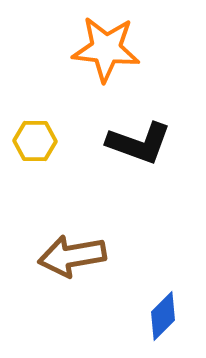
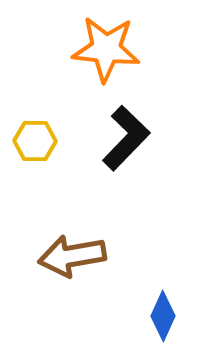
black L-shape: moved 13 px left, 5 px up; rotated 66 degrees counterclockwise
blue diamond: rotated 21 degrees counterclockwise
